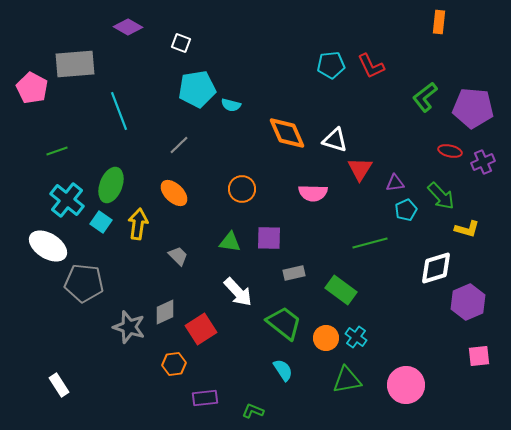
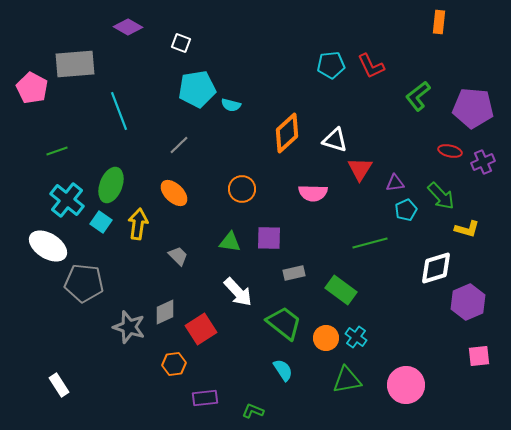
green L-shape at (425, 97): moved 7 px left, 1 px up
orange diamond at (287, 133): rotated 72 degrees clockwise
